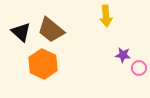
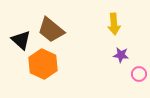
yellow arrow: moved 8 px right, 8 px down
black triangle: moved 8 px down
purple star: moved 2 px left
pink circle: moved 6 px down
